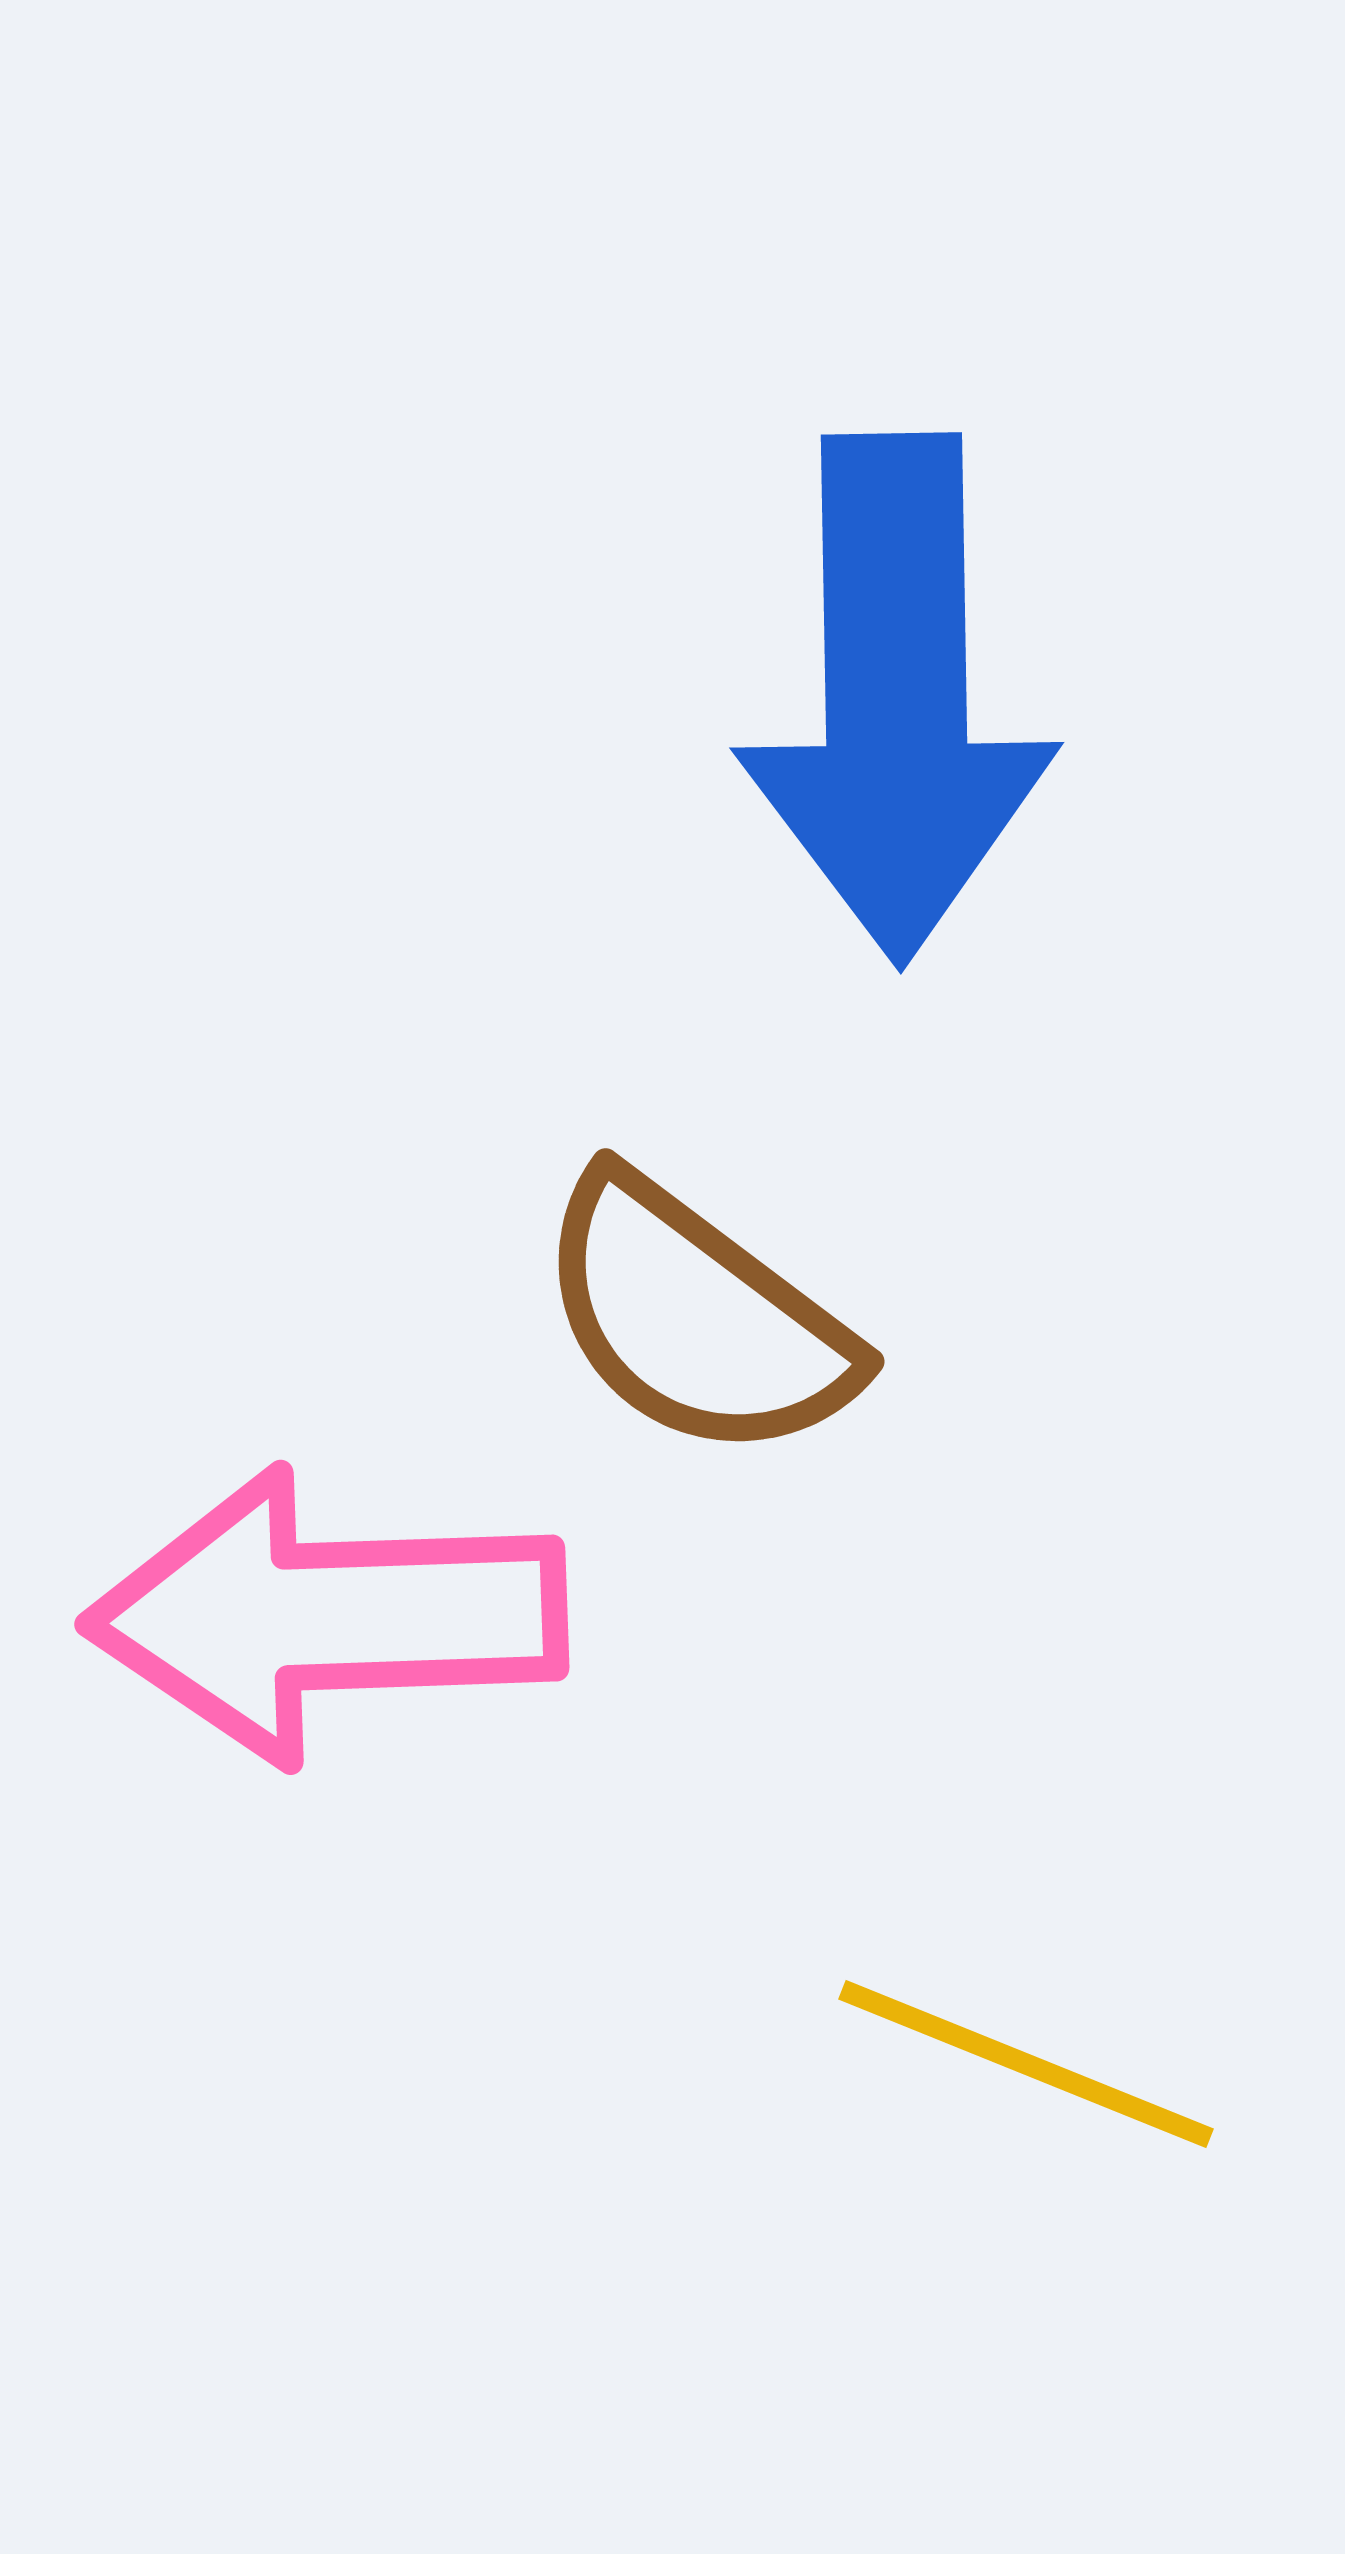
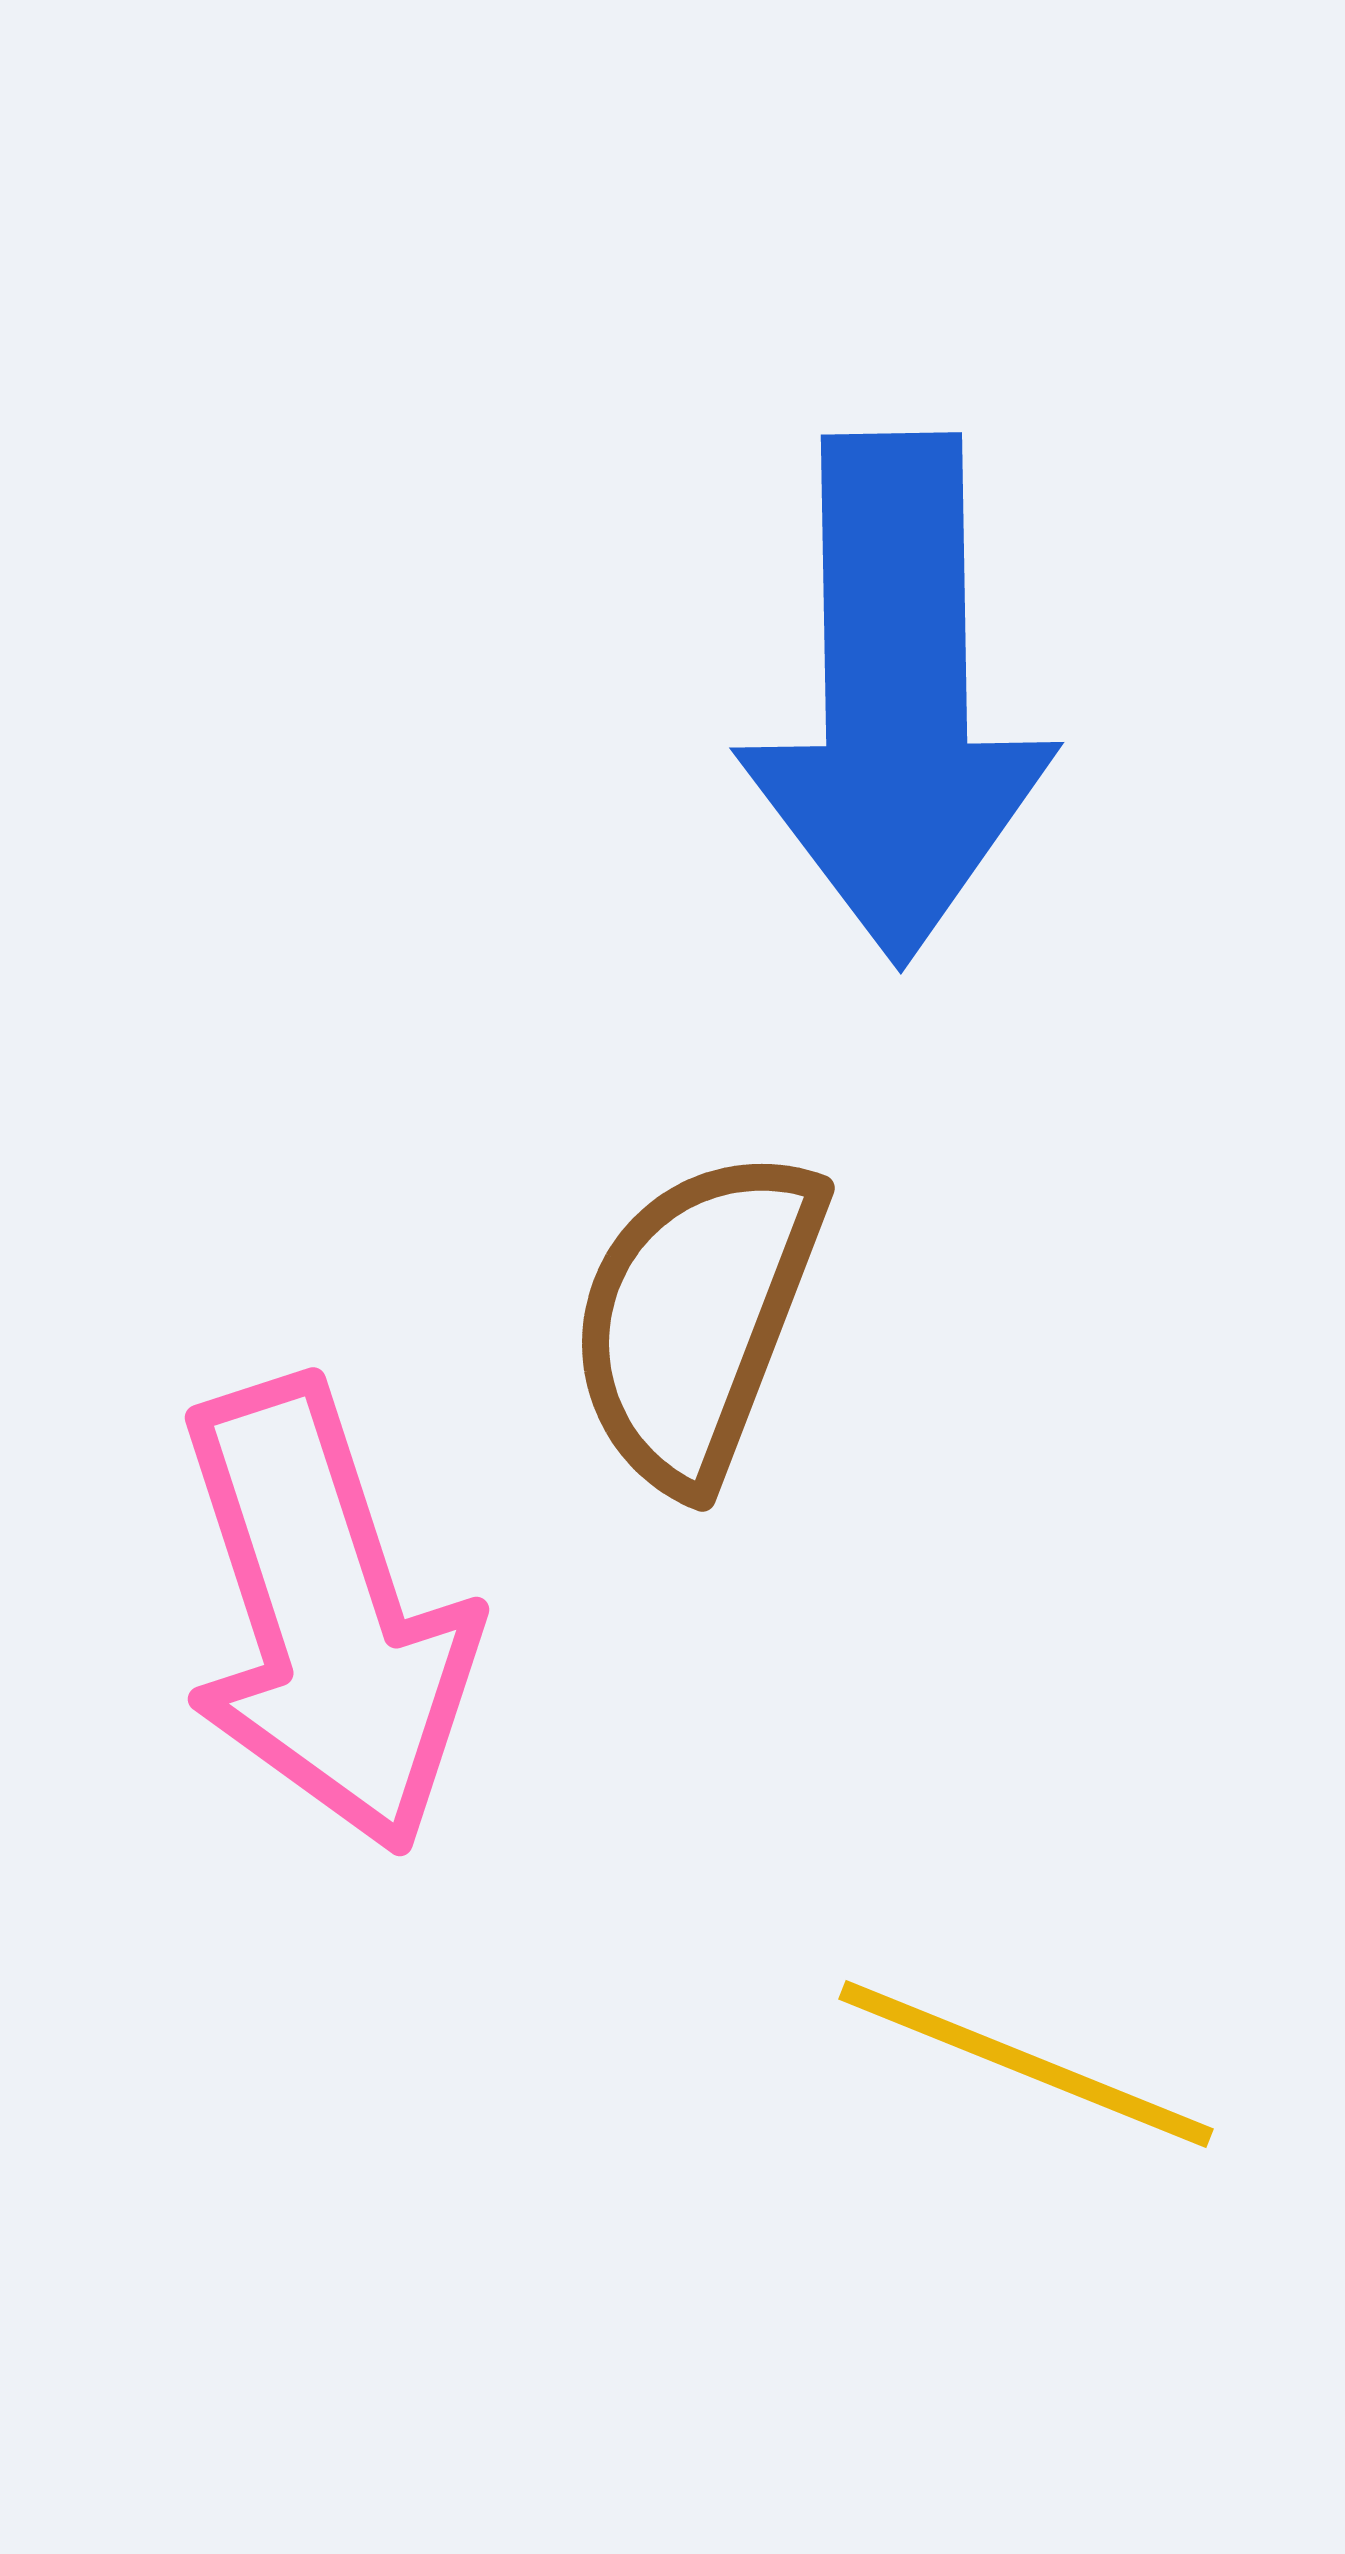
brown semicircle: rotated 74 degrees clockwise
pink arrow: rotated 106 degrees counterclockwise
